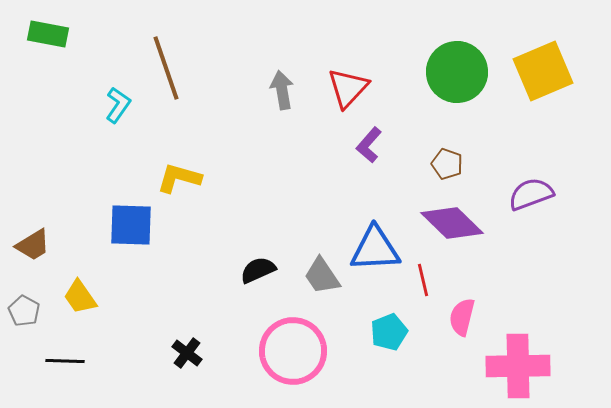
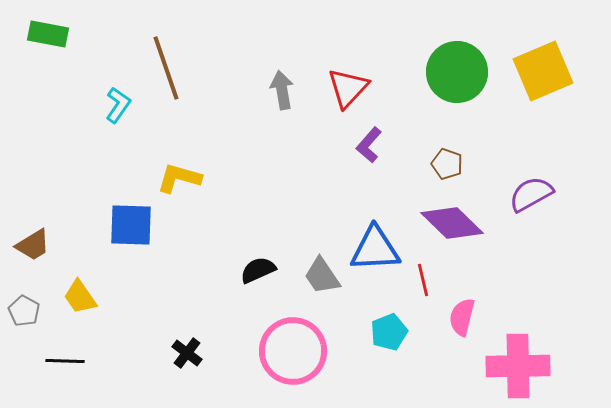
purple semicircle: rotated 9 degrees counterclockwise
